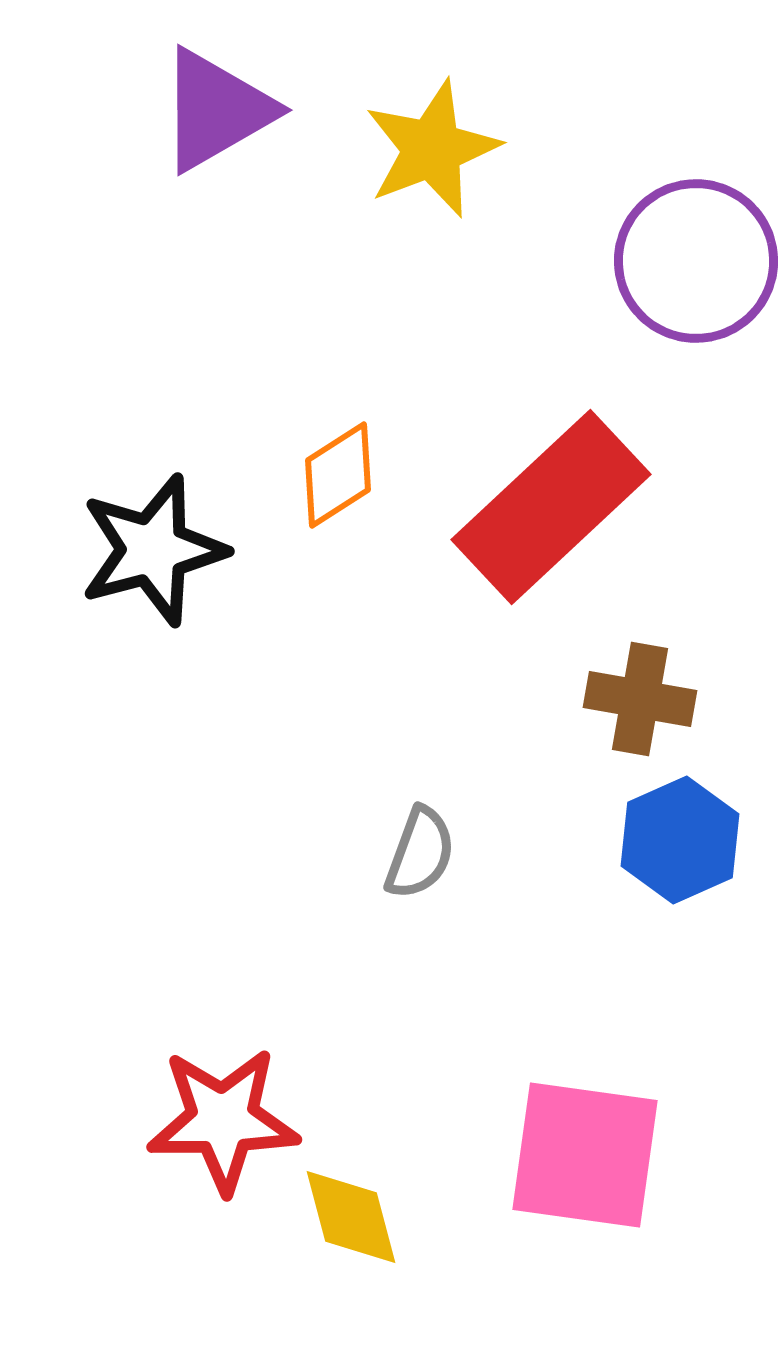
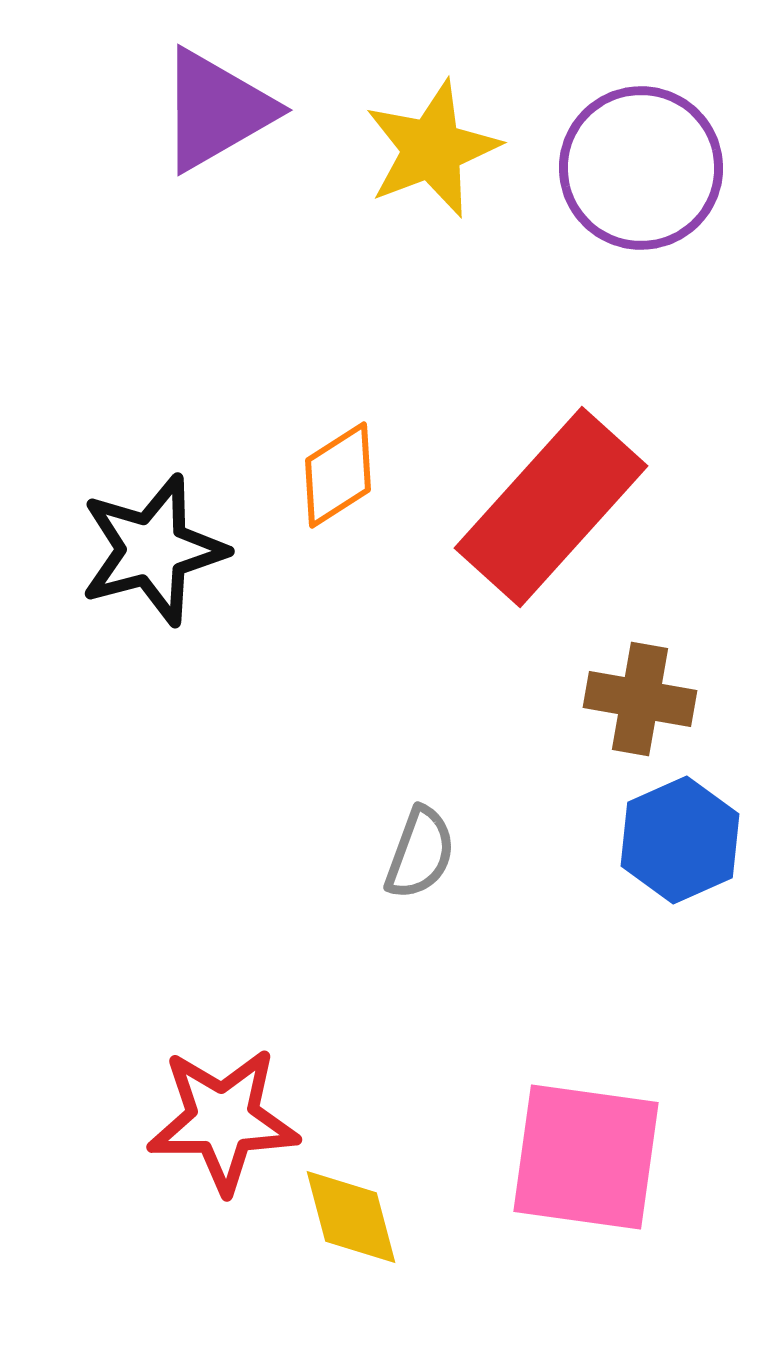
purple circle: moved 55 px left, 93 px up
red rectangle: rotated 5 degrees counterclockwise
pink square: moved 1 px right, 2 px down
